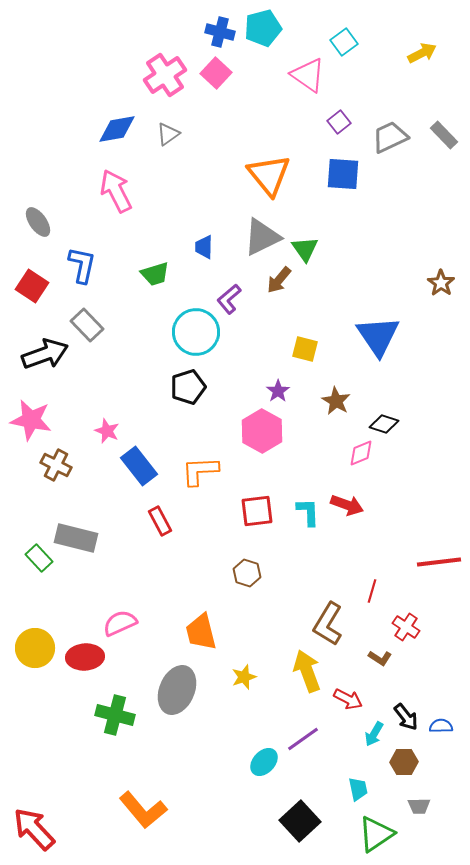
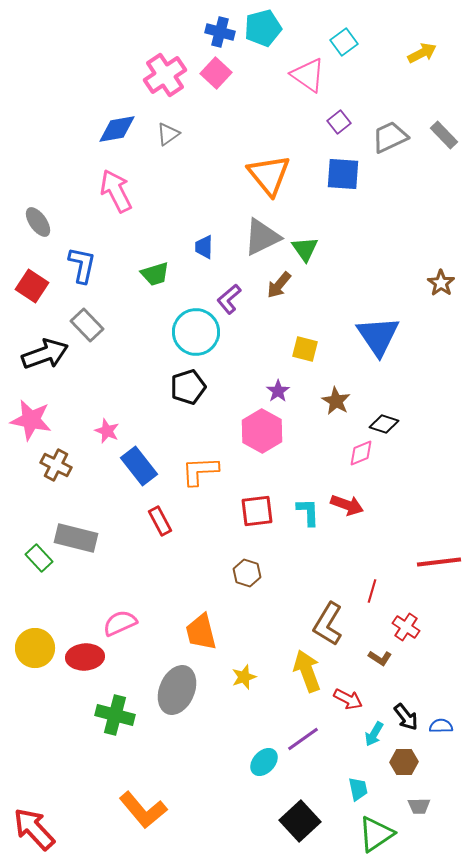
brown arrow at (279, 280): moved 5 px down
